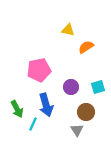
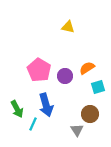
yellow triangle: moved 3 px up
orange semicircle: moved 1 px right, 21 px down
pink pentagon: rotated 30 degrees counterclockwise
purple circle: moved 6 px left, 11 px up
brown circle: moved 4 px right, 2 px down
